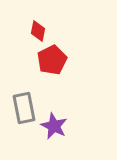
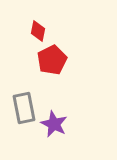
purple star: moved 2 px up
